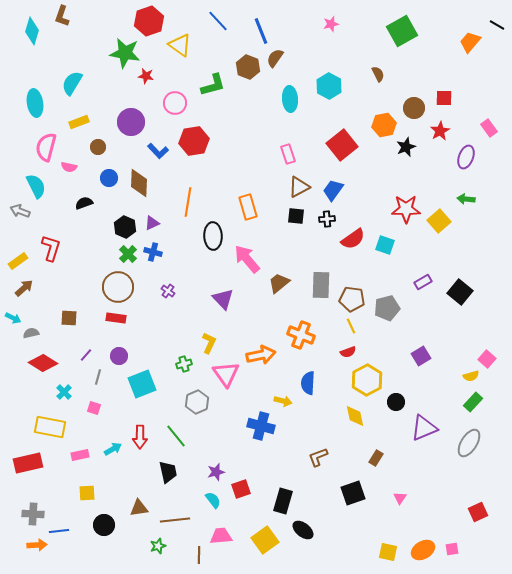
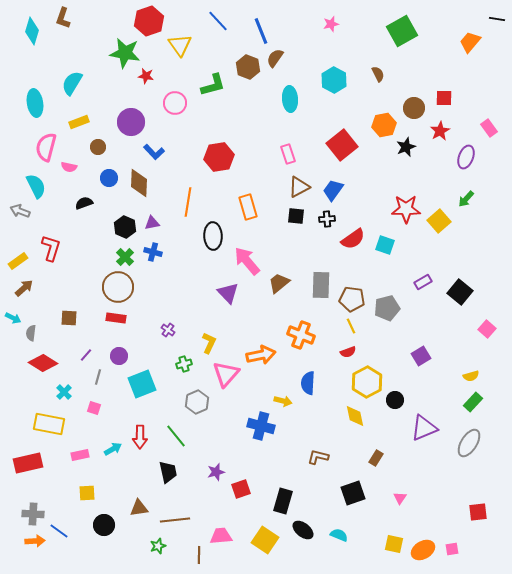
brown L-shape at (62, 16): moved 1 px right, 2 px down
black line at (497, 25): moved 6 px up; rotated 21 degrees counterclockwise
yellow triangle at (180, 45): rotated 20 degrees clockwise
cyan hexagon at (329, 86): moved 5 px right, 6 px up
red hexagon at (194, 141): moved 25 px right, 16 px down
blue L-shape at (158, 151): moved 4 px left, 1 px down
green arrow at (466, 199): rotated 54 degrees counterclockwise
purple triangle at (152, 223): rotated 14 degrees clockwise
green cross at (128, 254): moved 3 px left, 3 px down
pink arrow at (247, 259): moved 2 px down
purple cross at (168, 291): moved 39 px down
purple triangle at (223, 299): moved 5 px right, 6 px up
gray semicircle at (31, 333): rotated 70 degrees counterclockwise
pink square at (487, 359): moved 30 px up
pink triangle at (226, 374): rotated 16 degrees clockwise
yellow hexagon at (367, 380): moved 2 px down
black circle at (396, 402): moved 1 px left, 2 px up
yellow rectangle at (50, 427): moved 1 px left, 3 px up
brown L-shape at (318, 457): rotated 35 degrees clockwise
cyan semicircle at (213, 500): moved 126 px right, 35 px down; rotated 30 degrees counterclockwise
red square at (478, 512): rotated 18 degrees clockwise
blue line at (59, 531): rotated 42 degrees clockwise
yellow square at (265, 540): rotated 20 degrees counterclockwise
orange arrow at (37, 545): moved 2 px left, 4 px up
yellow square at (388, 552): moved 6 px right, 8 px up
